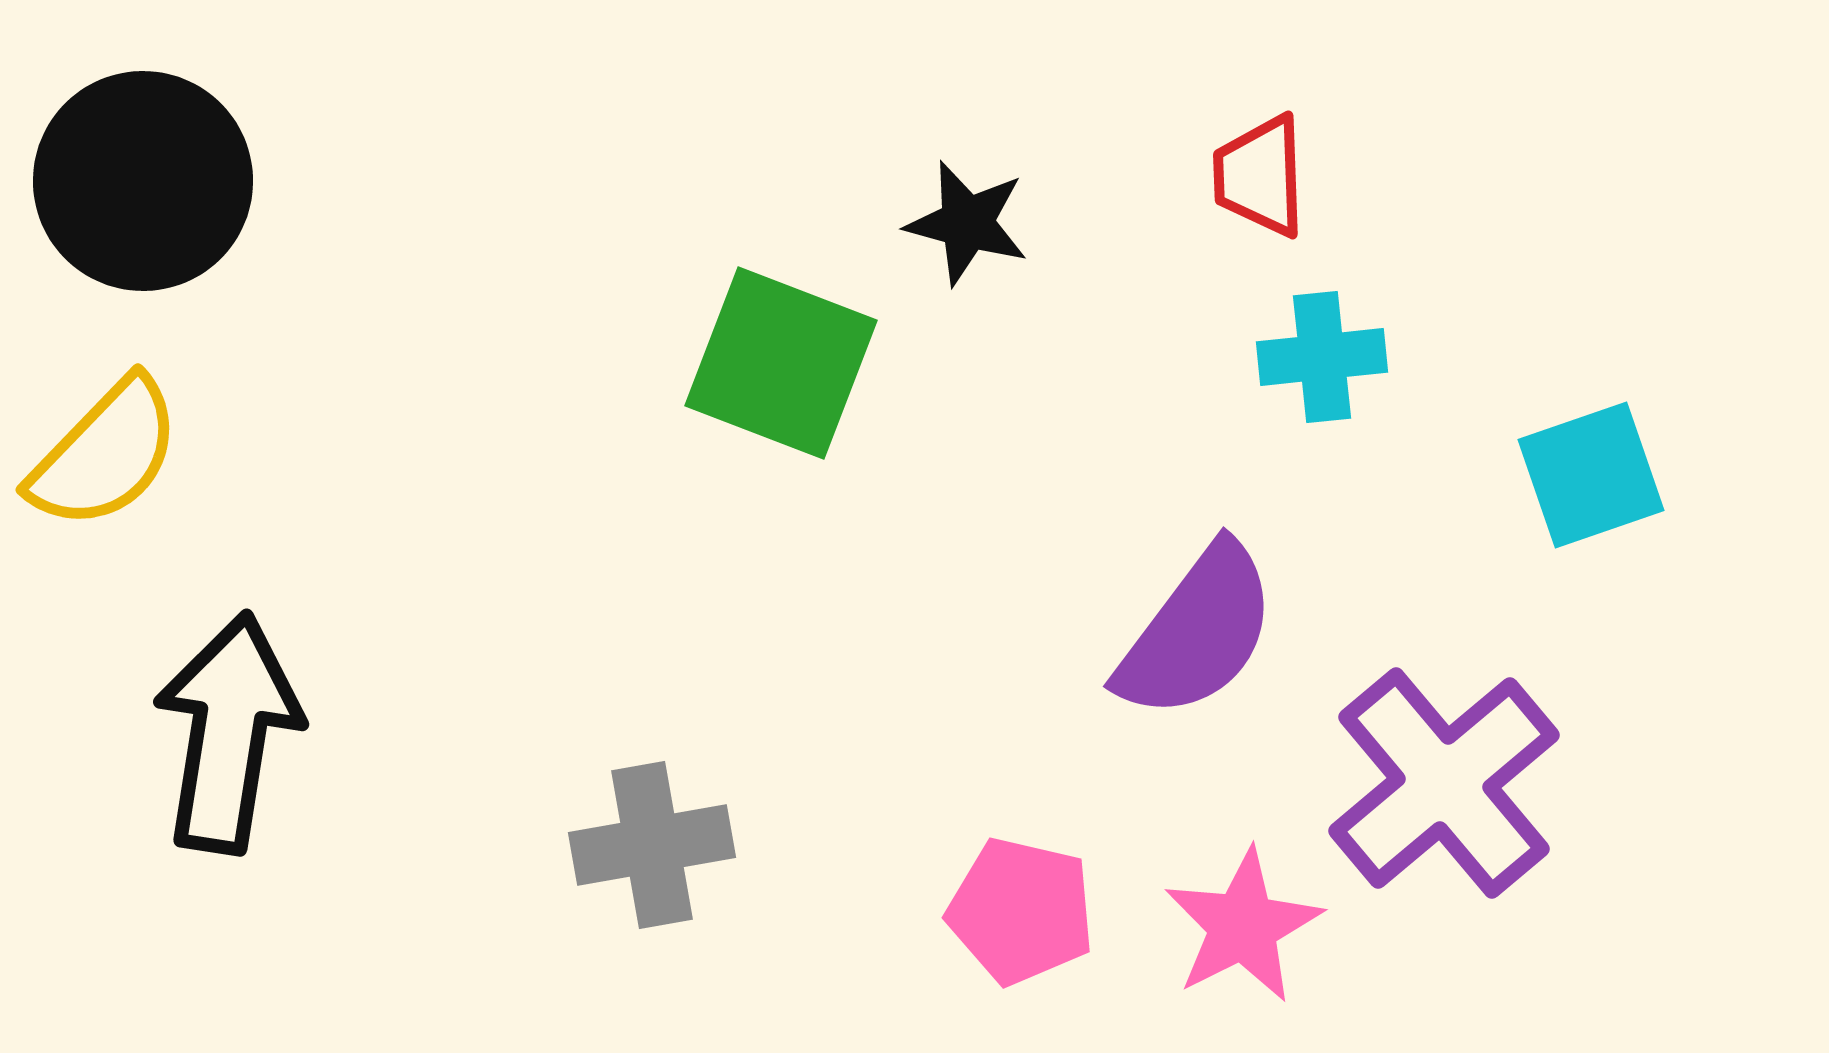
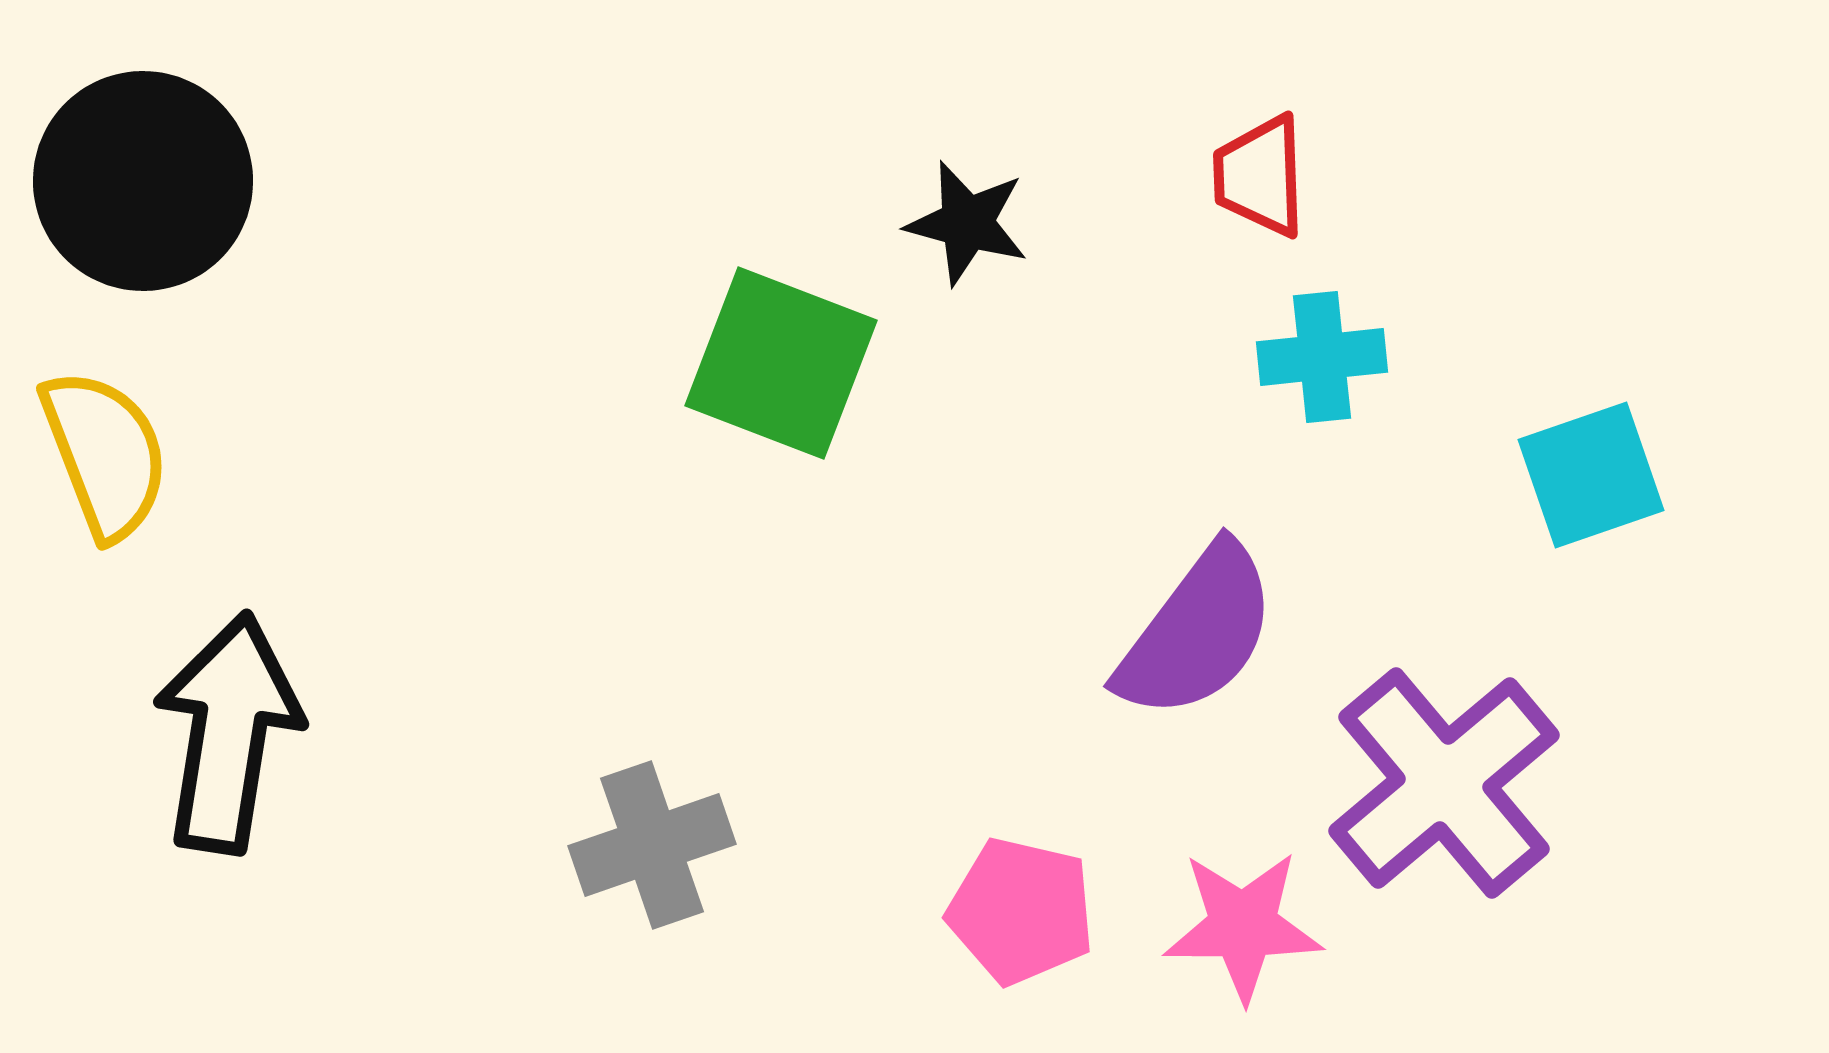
yellow semicircle: rotated 65 degrees counterclockwise
gray cross: rotated 9 degrees counterclockwise
pink star: rotated 27 degrees clockwise
